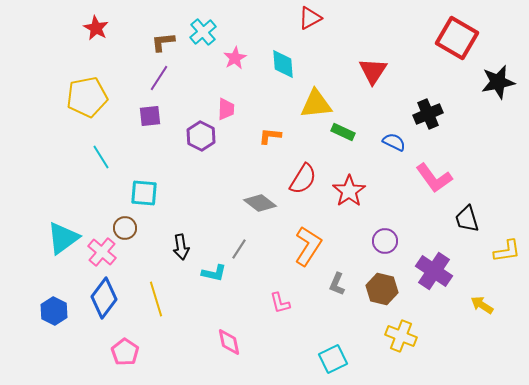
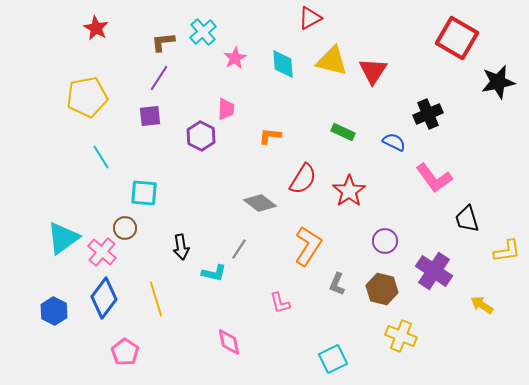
yellow triangle at (316, 104): moved 16 px right, 43 px up; rotated 20 degrees clockwise
